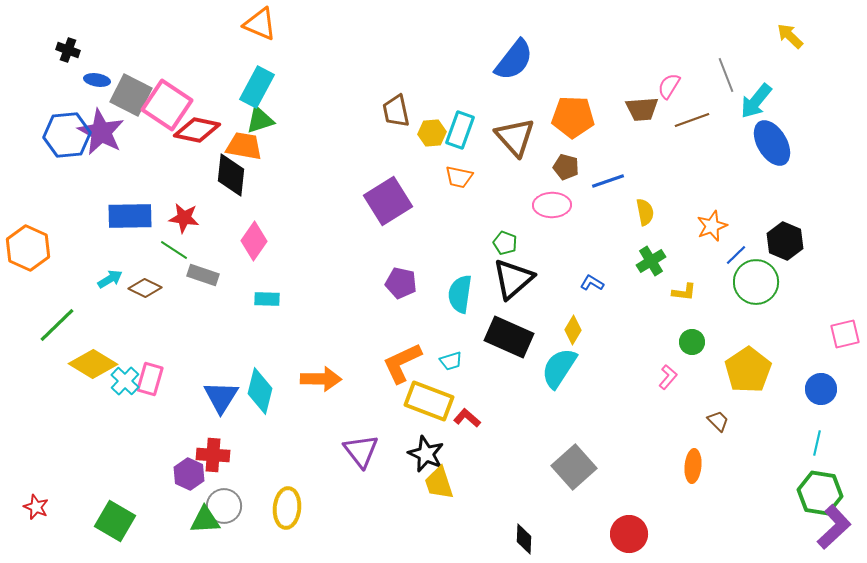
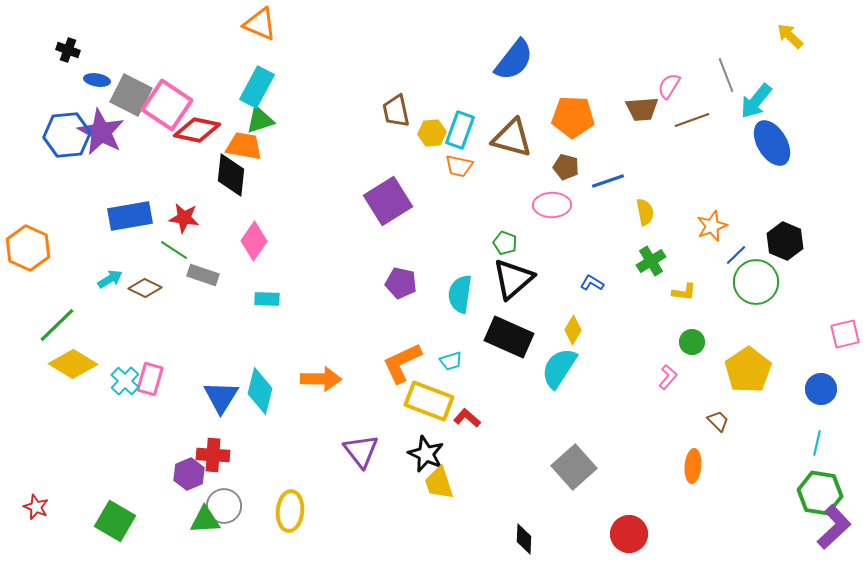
brown triangle at (515, 137): moved 3 px left, 1 px down; rotated 33 degrees counterclockwise
orange trapezoid at (459, 177): moved 11 px up
blue rectangle at (130, 216): rotated 9 degrees counterclockwise
yellow diamond at (93, 364): moved 20 px left
purple hexagon at (189, 474): rotated 12 degrees clockwise
yellow ellipse at (287, 508): moved 3 px right, 3 px down
